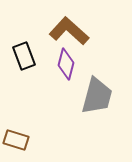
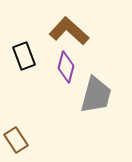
purple diamond: moved 3 px down
gray trapezoid: moved 1 px left, 1 px up
brown rectangle: rotated 40 degrees clockwise
